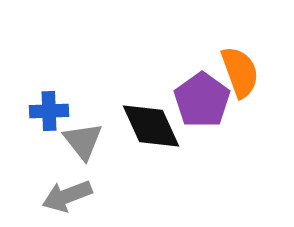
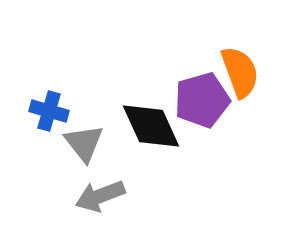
purple pentagon: rotated 20 degrees clockwise
blue cross: rotated 18 degrees clockwise
gray triangle: moved 1 px right, 2 px down
gray arrow: moved 33 px right
